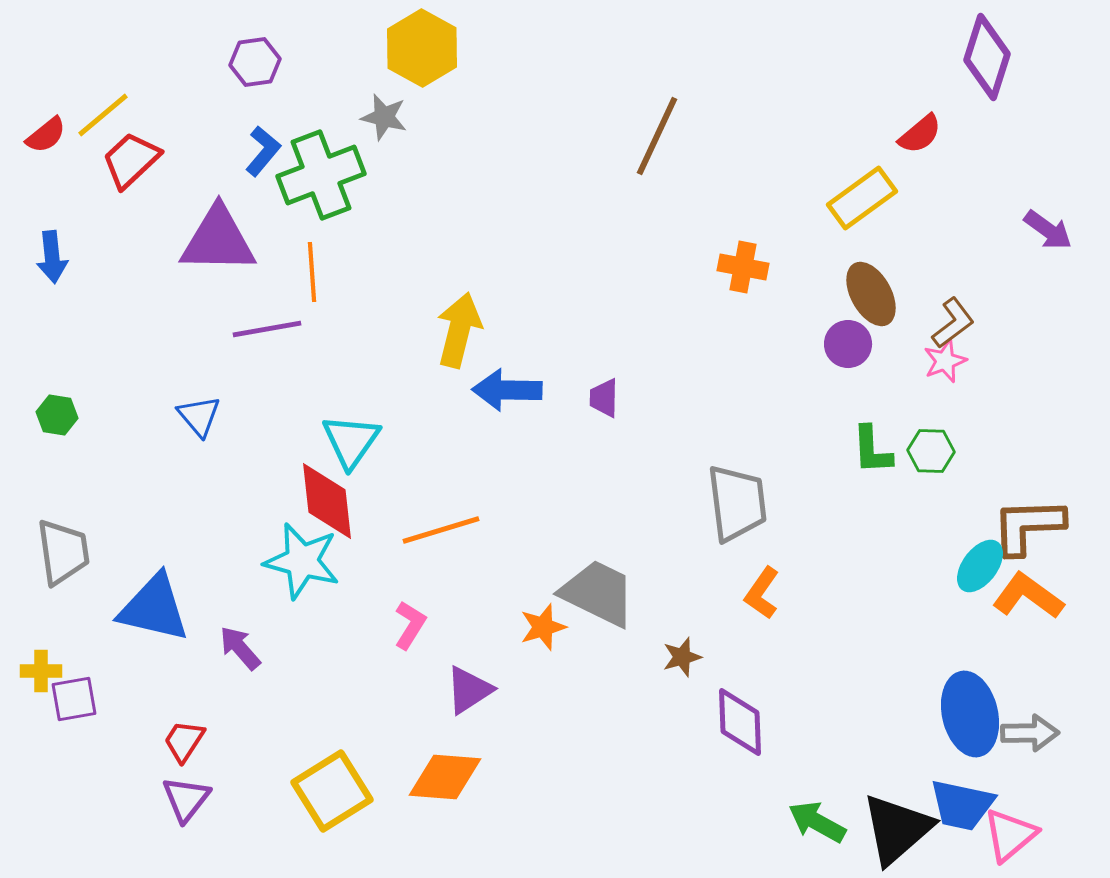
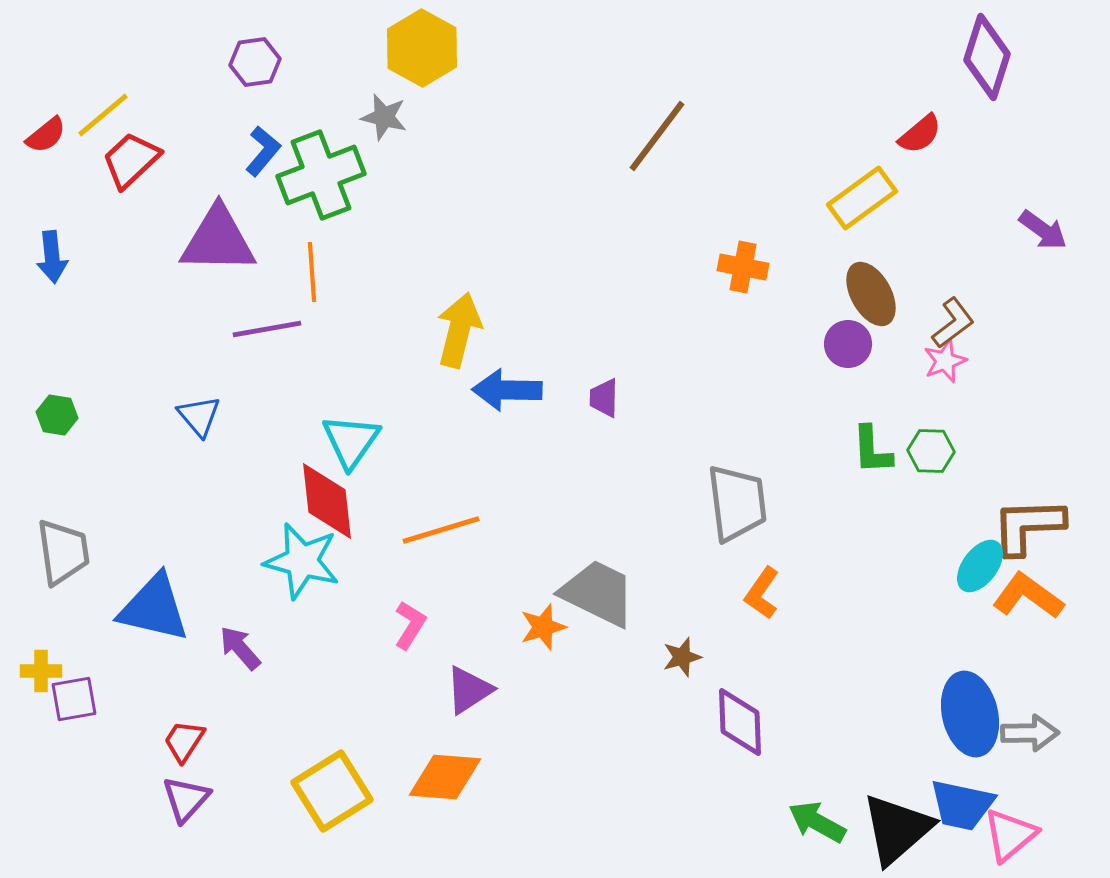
brown line at (657, 136): rotated 12 degrees clockwise
purple arrow at (1048, 230): moved 5 px left
purple triangle at (186, 799): rotated 4 degrees clockwise
